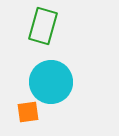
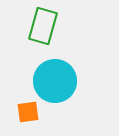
cyan circle: moved 4 px right, 1 px up
